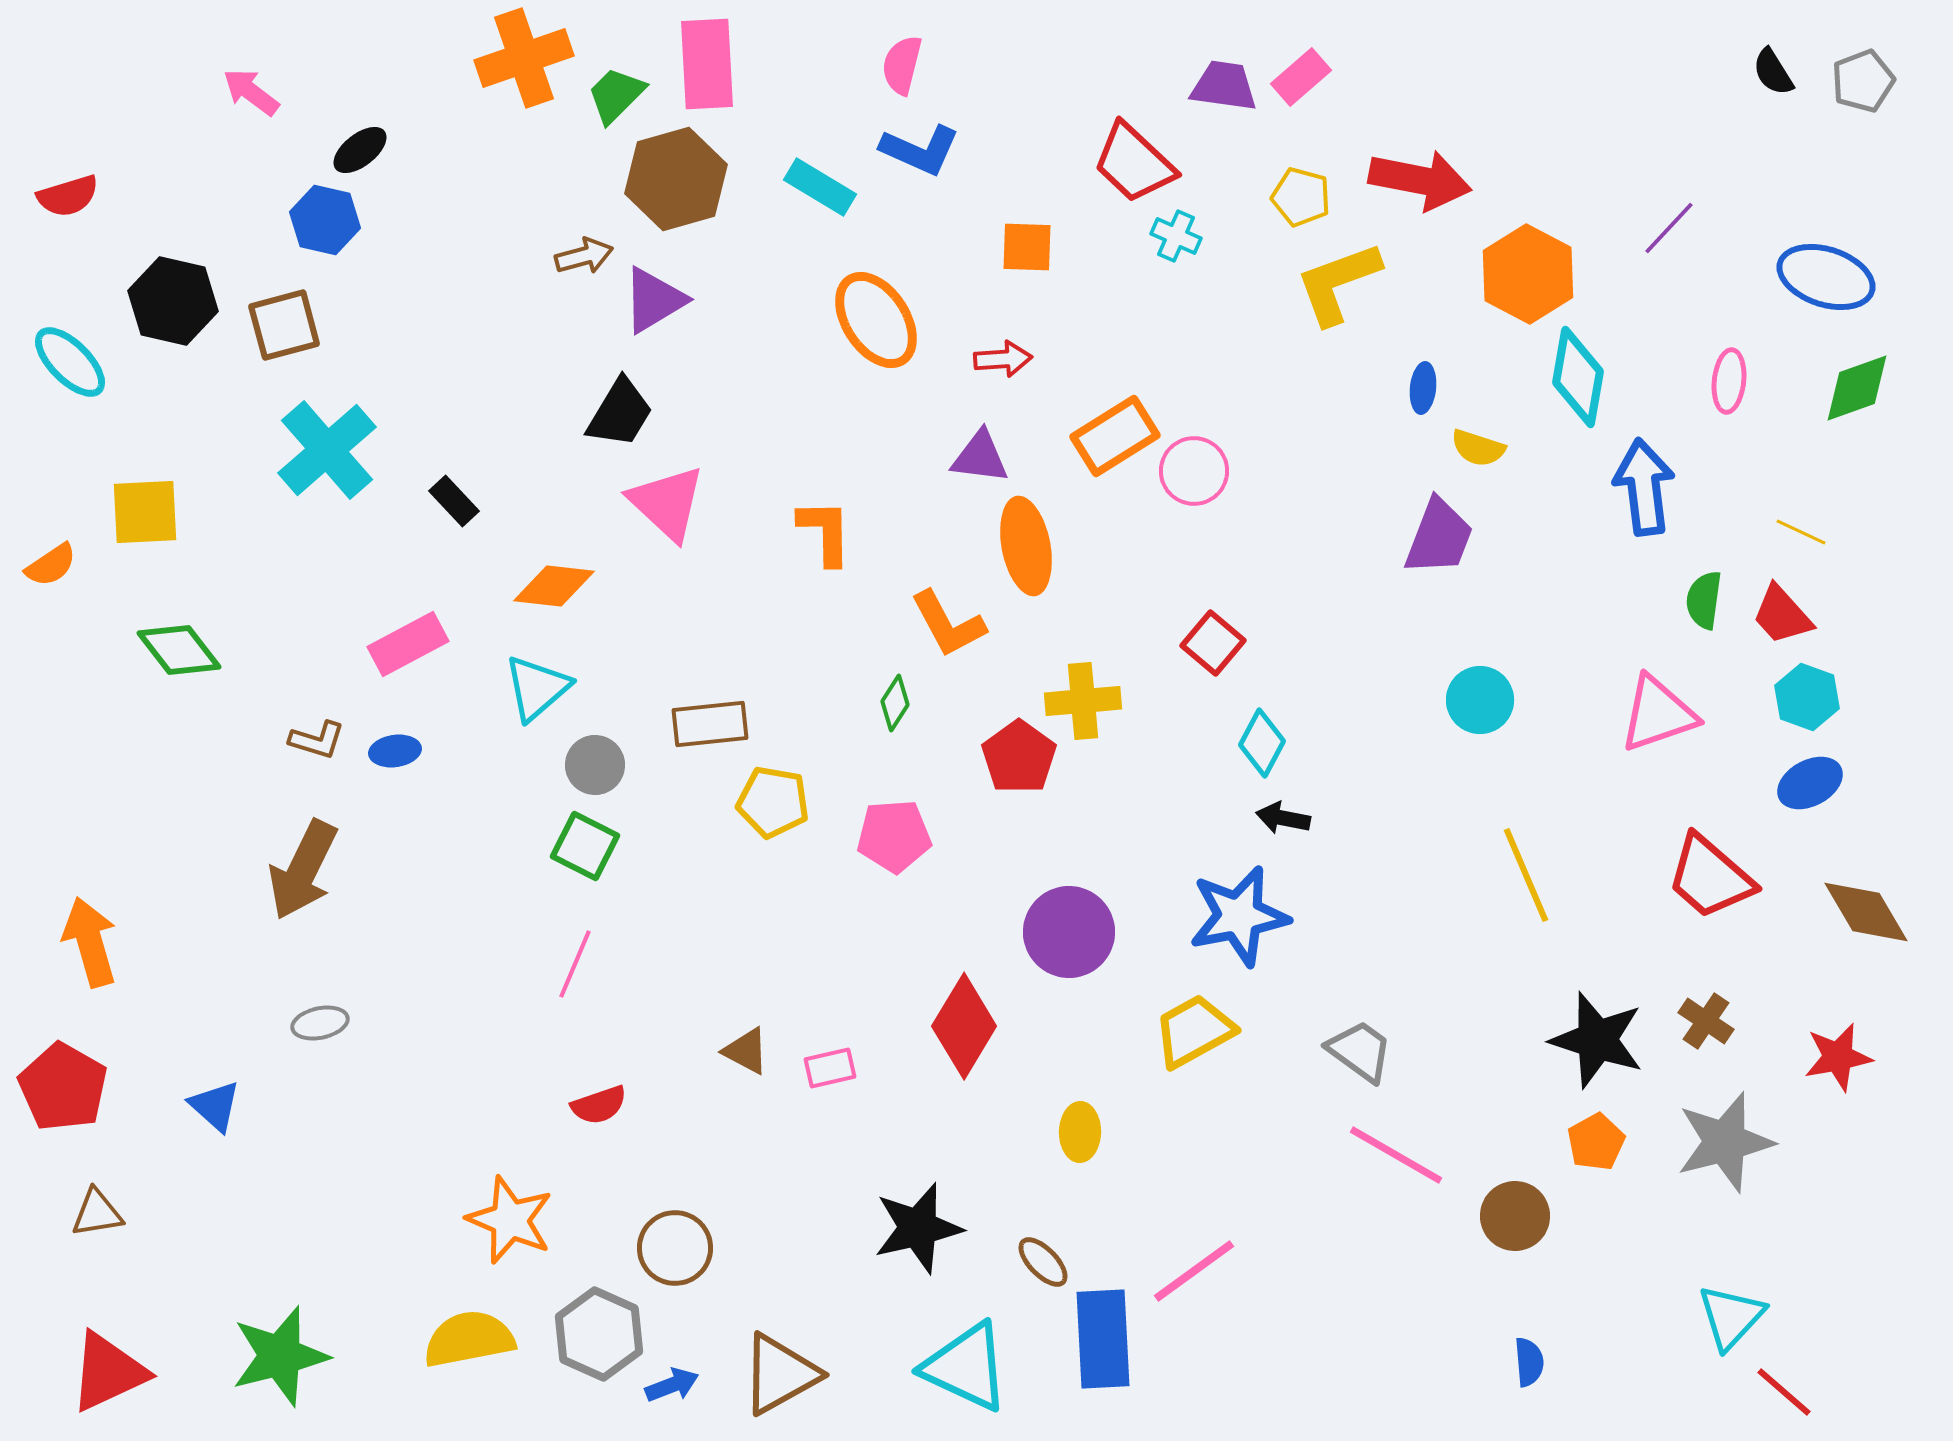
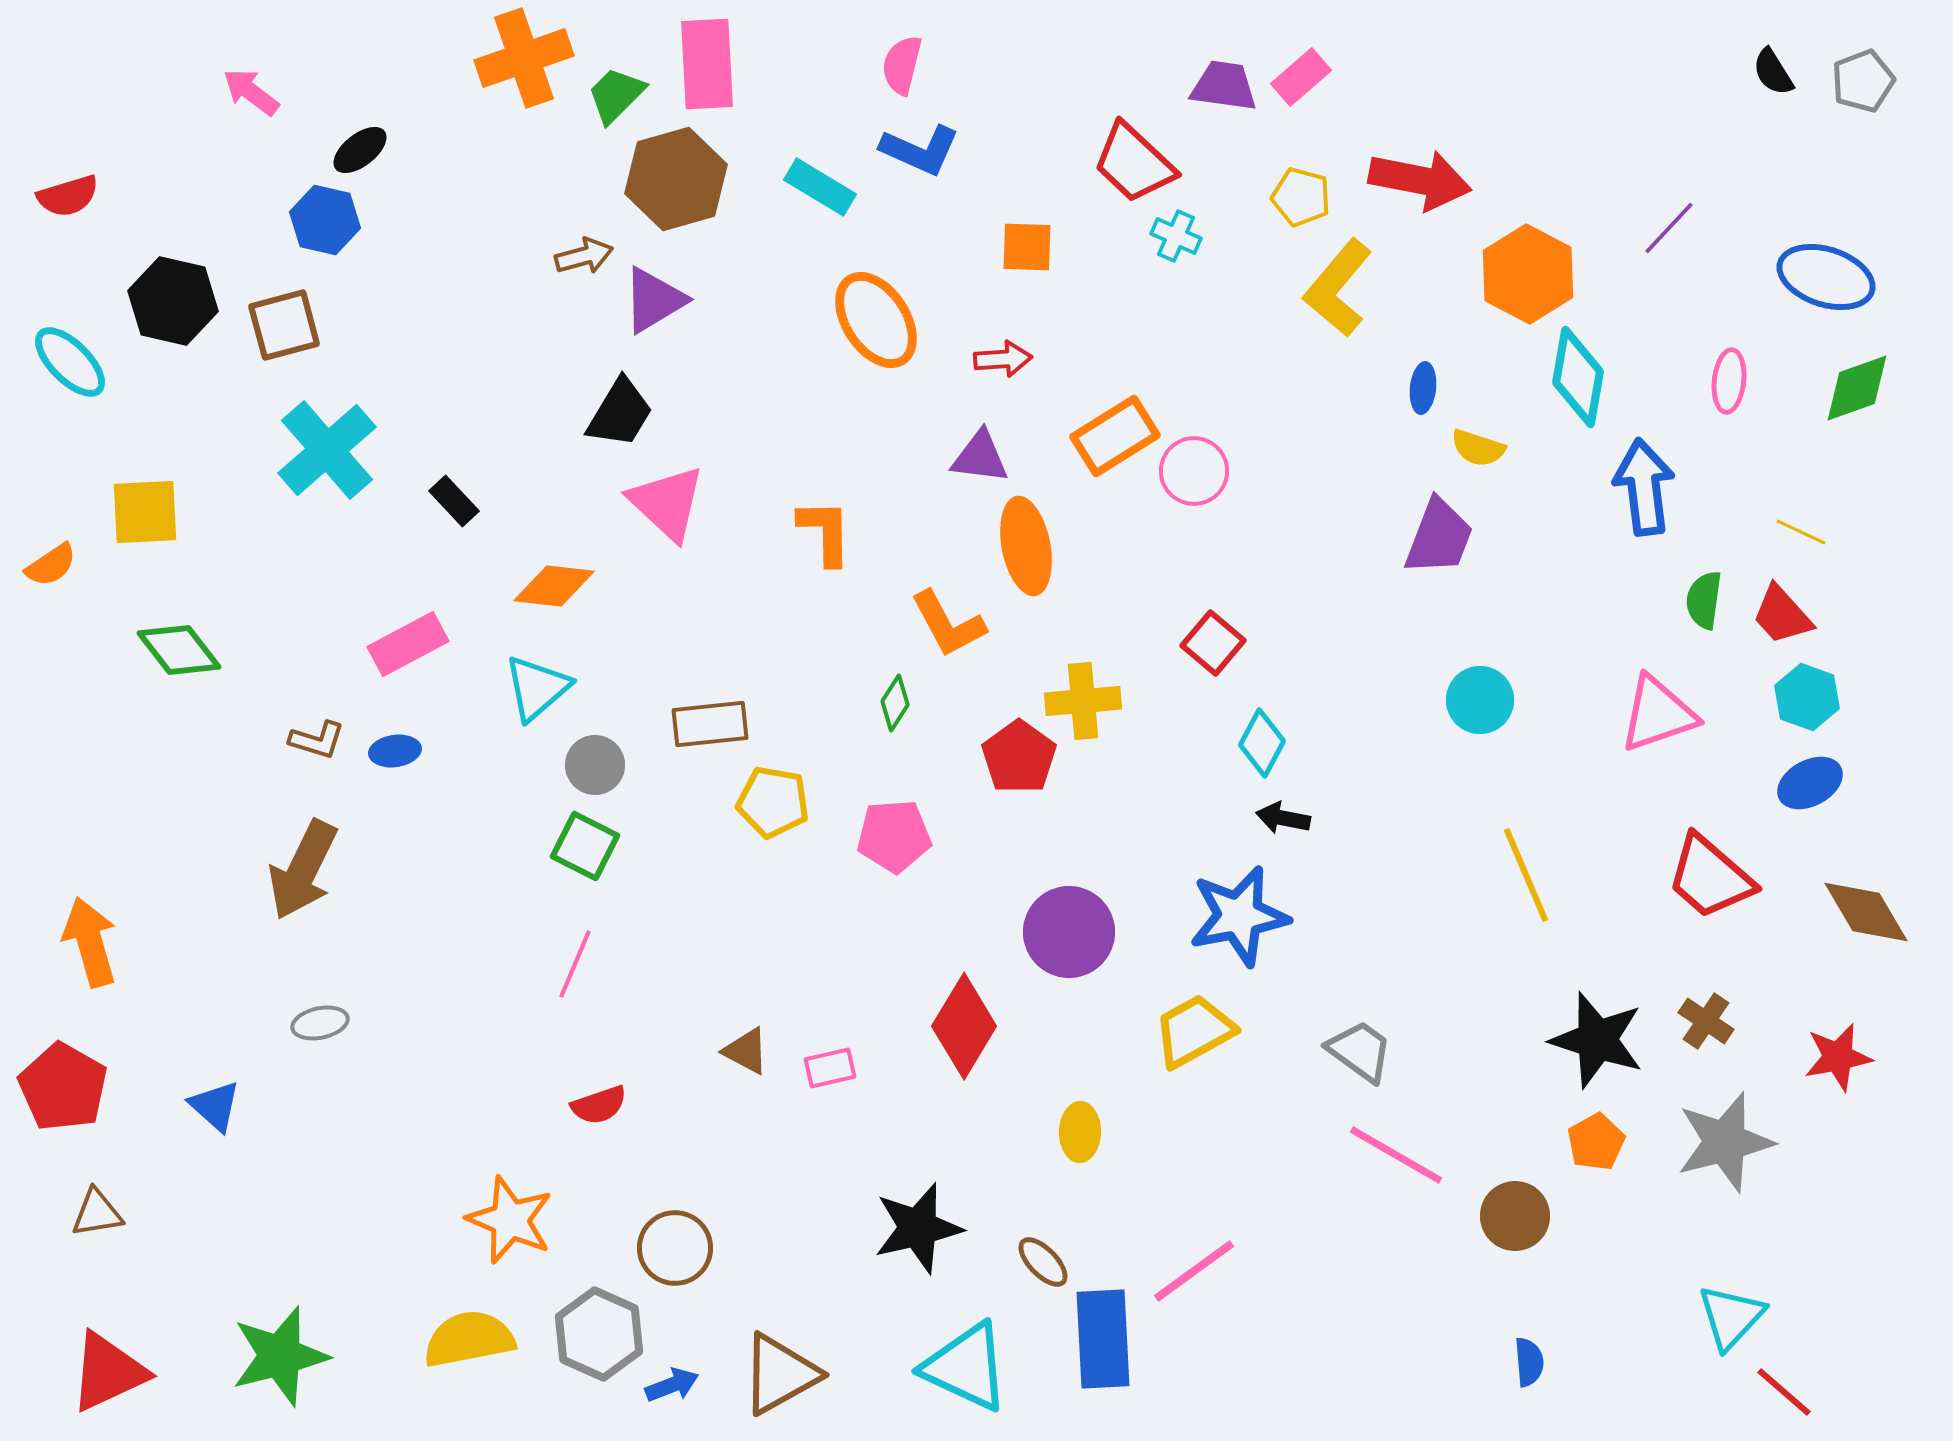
yellow L-shape at (1338, 283): moved 5 px down; rotated 30 degrees counterclockwise
